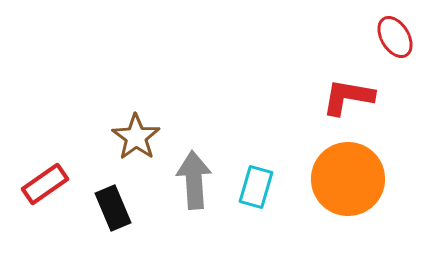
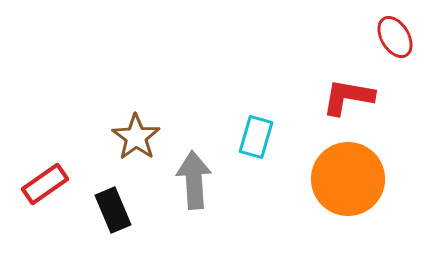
cyan rectangle: moved 50 px up
black rectangle: moved 2 px down
